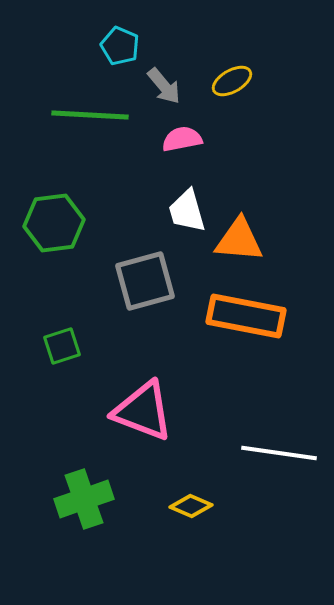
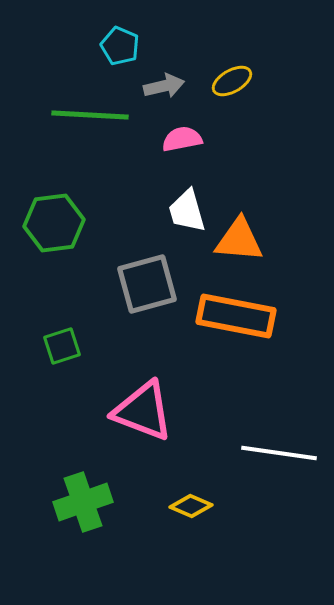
gray arrow: rotated 63 degrees counterclockwise
gray square: moved 2 px right, 3 px down
orange rectangle: moved 10 px left
green cross: moved 1 px left, 3 px down
